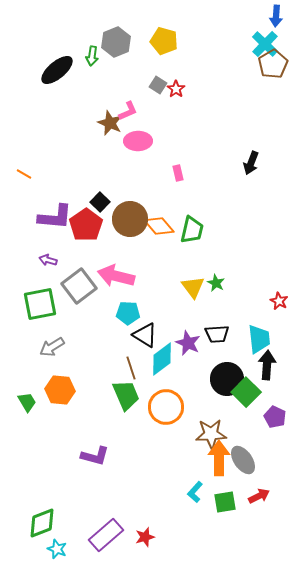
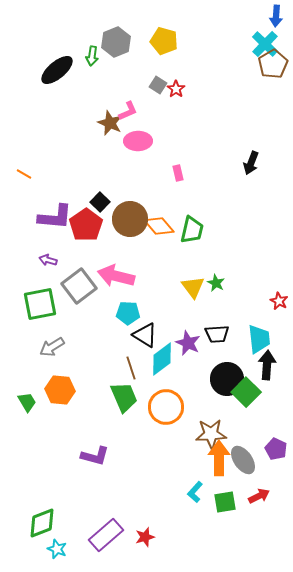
green trapezoid at (126, 395): moved 2 px left, 2 px down
purple pentagon at (275, 417): moved 1 px right, 32 px down
